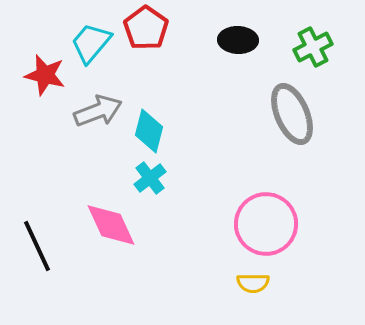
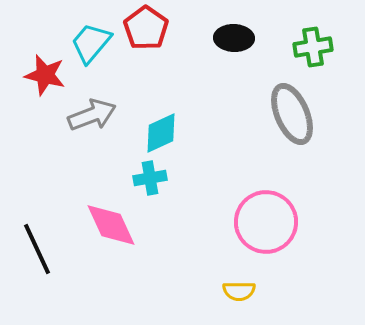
black ellipse: moved 4 px left, 2 px up
green cross: rotated 18 degrees clockwise
gray arrow: moved 6 px left, 4 px down
cyan diamond: moved 12 px right, 2 px down; rotated 51 degrees clockwise
cyan cross: rotated 28 degrees clockwise
pink circle: moved 2 px up
black line: moved 3 px down
yellow semicircle: moved 14 px left, 8 px down
